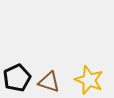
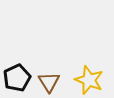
brown triangle: rotated 40 degrees clockwise
